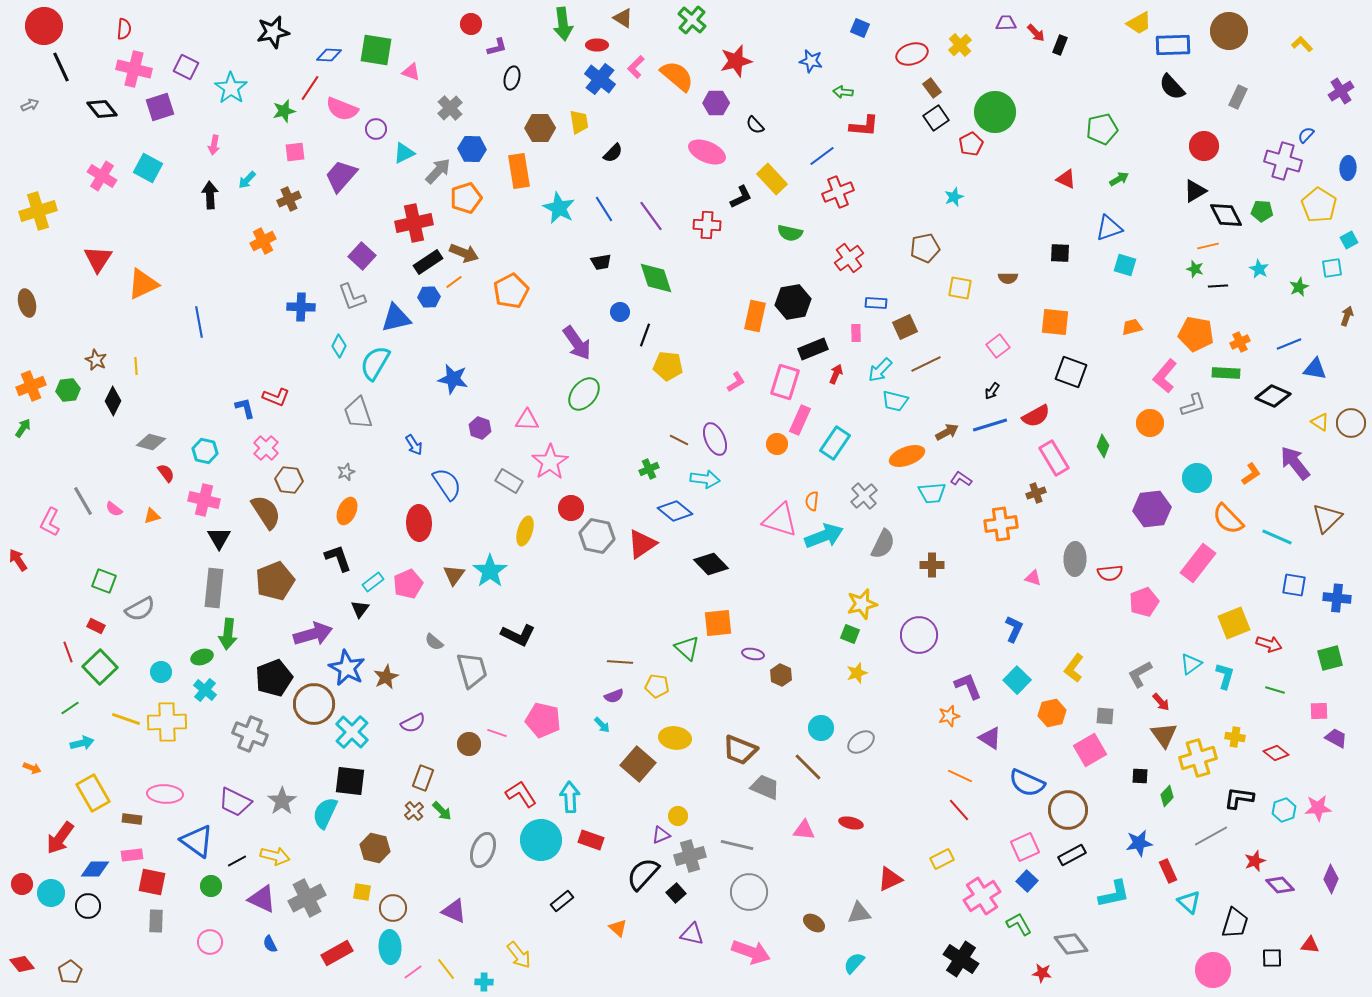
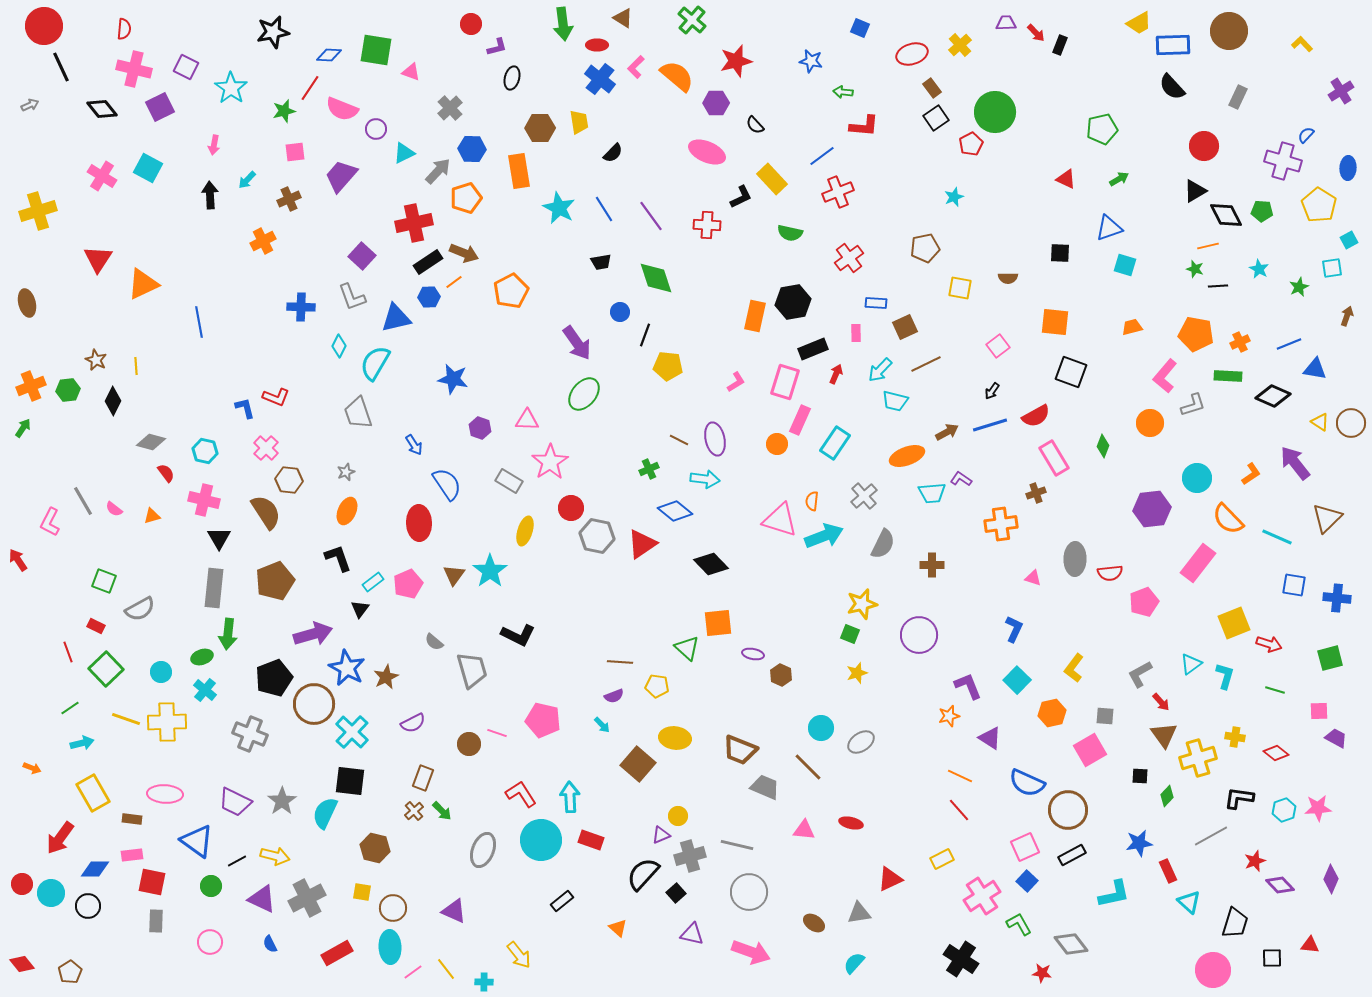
purple square at (160, 107): rotated 8 degrees counterclockwise
green rectangle at (1226, 373): moved 2 px right, 3 px down
purple ellipse at (715, 439): rotated 12 degrees clockwise
green square at (100, 667): moved 6 px right, 2 px down
